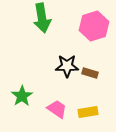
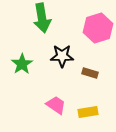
pink hexagon: moved 4 px right, 2 px down
black star: moved 5 px left, 10 px up
green star: moved 32 px up
pink trapezoid: moved 1 px left, 4 px up
